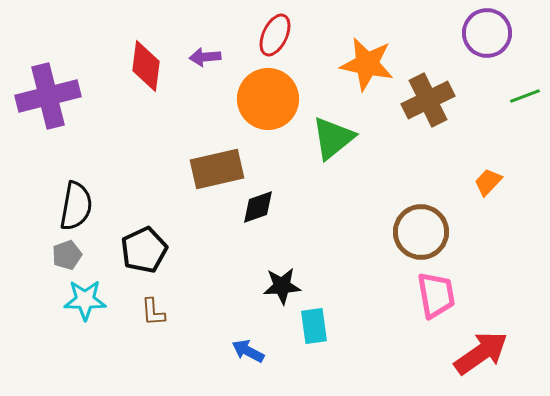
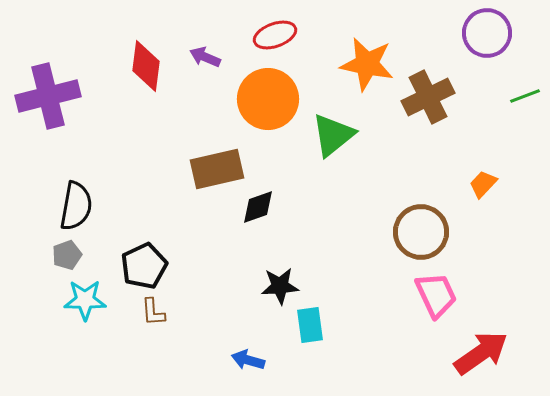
red ellipse: rotated 45 degrees clockwise
purple arrow: rotated 28 degrees clockwise
brown cross: moved 3 px up
green triangle: moved 3 px up
orange trapezoid: moved 5 px left, 2 px down
black pentagon: moved 16 px down
black star: moved 2 px left
pink trapezoid: rotated 15 degrees counterclockwise
cyan rectangle: moved 4 px left, 1 px up
blue arrow: moved 9 px down; rotated 12 degrees counterclockwise
